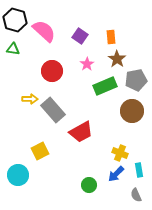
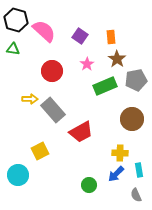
black hexagon: moved 1 px right
brown circle: moved 8 px down
yellow cross: rotated 21 degrees counterclockwise
